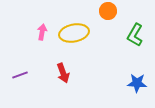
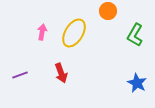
yellow ellipse: rotated 48 degrees counterclockwise
red arrow: moved 2 px left
blue star: rotated 24 degrees clockwise
